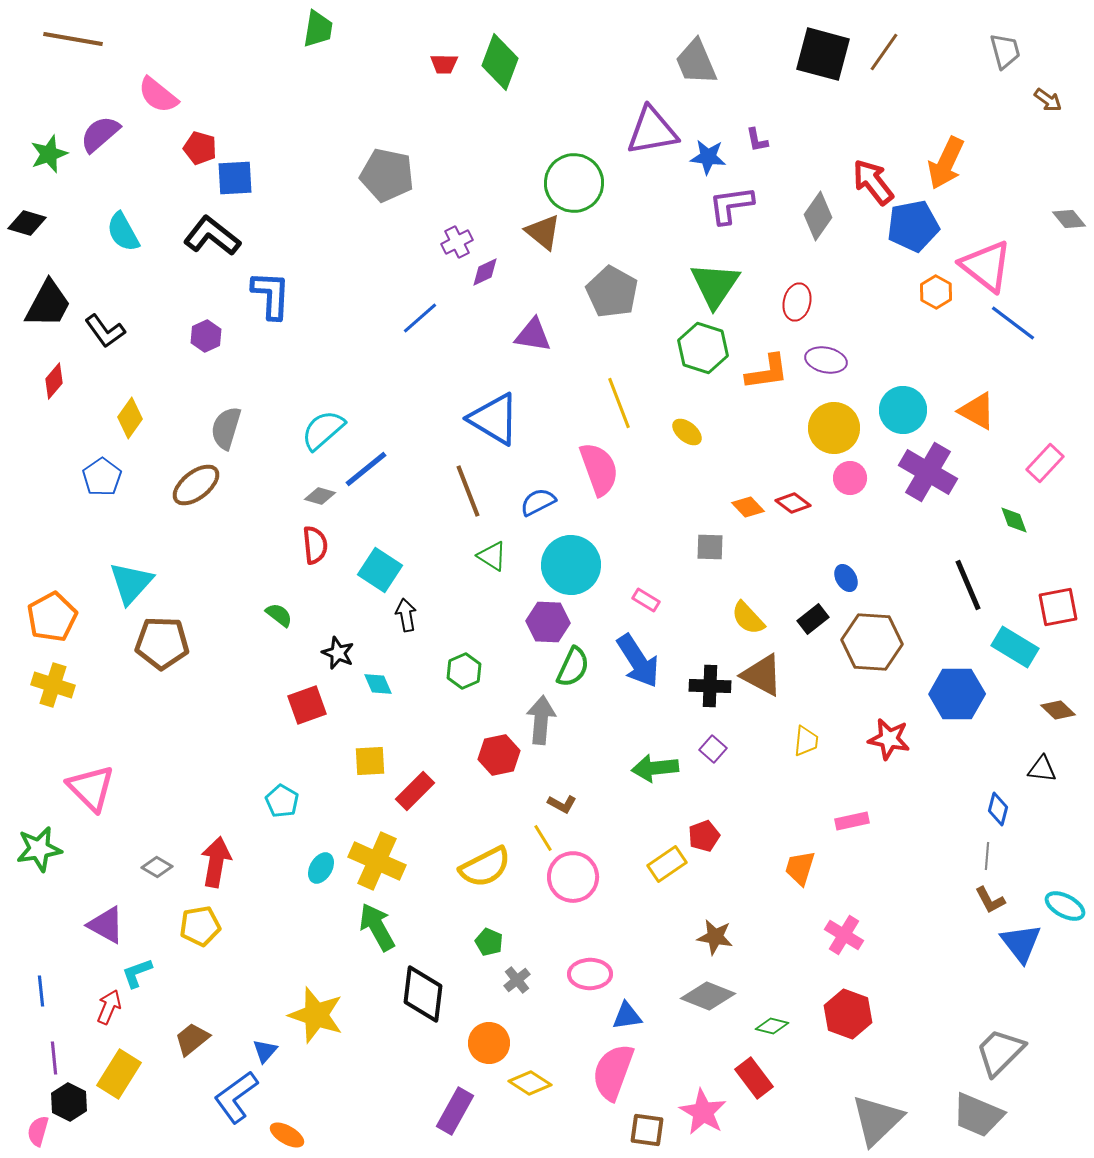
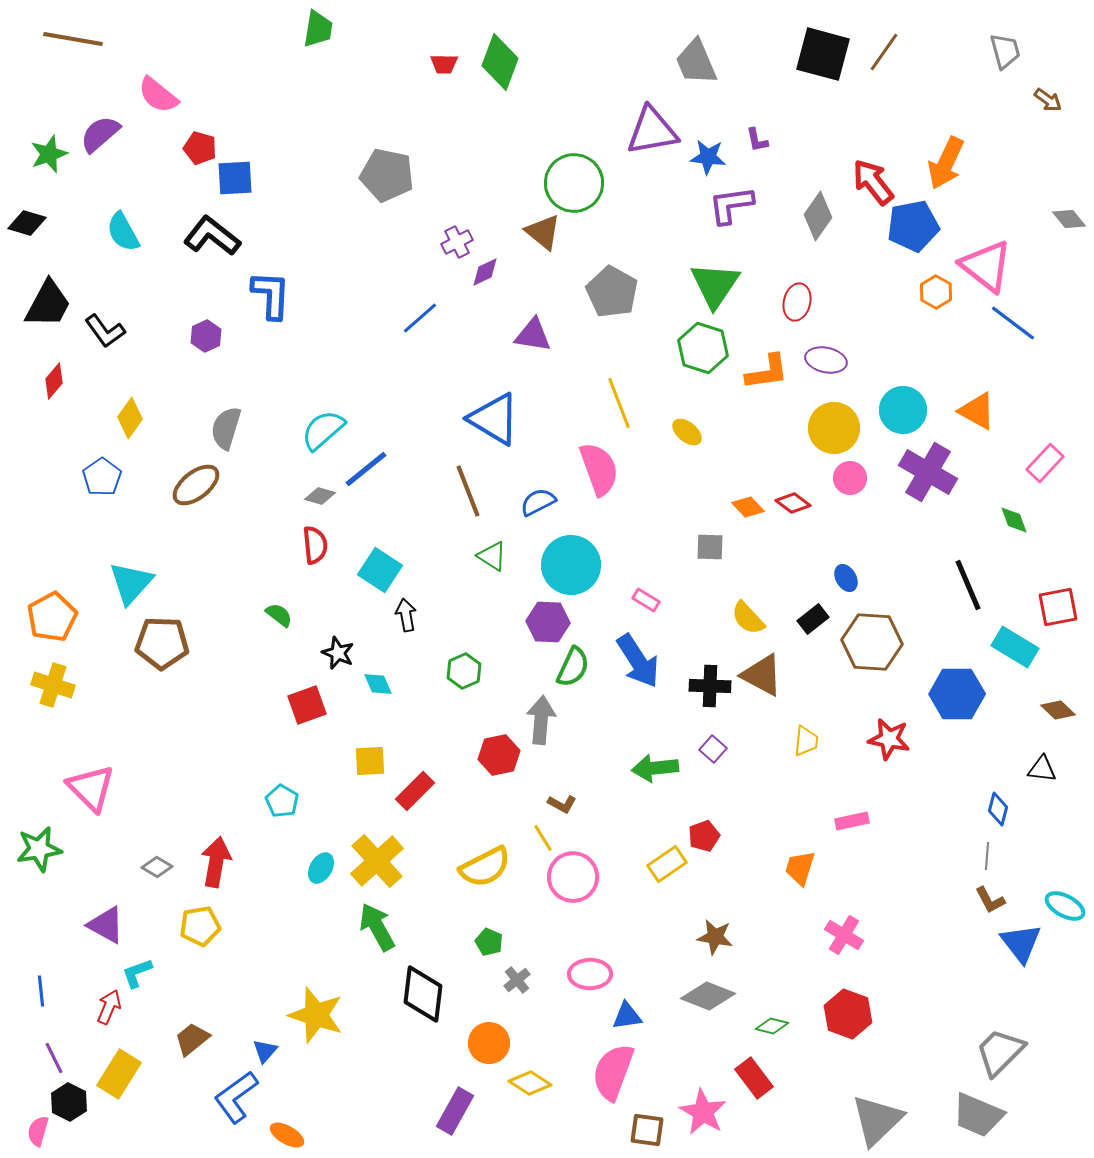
yellow cross at (377, 861): rotated 24 degrees clockwise
purple line at (54, 1058): rotated 20 degrees counterclockwise
